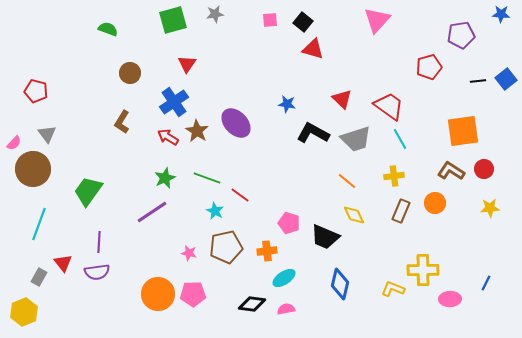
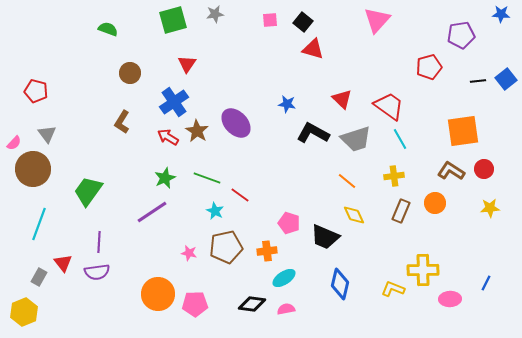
pink pentagon at (193, 294): moved 2 px right, 10 px down
